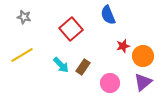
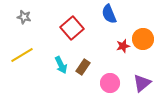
blue semicircle: moved 1 px right, 1 px up
red square: moved 1 px right, 1 px up
orange circle: moved 17 px up
cyan arrow: rotated 18 degrees clockwise
purple triangle: moved 1 px left, 1 px down
